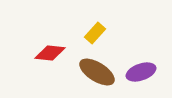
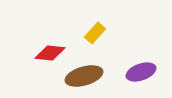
brown ellipse: moved 13 px left, 4 px down; rotated 48 degrees counterclockwise
